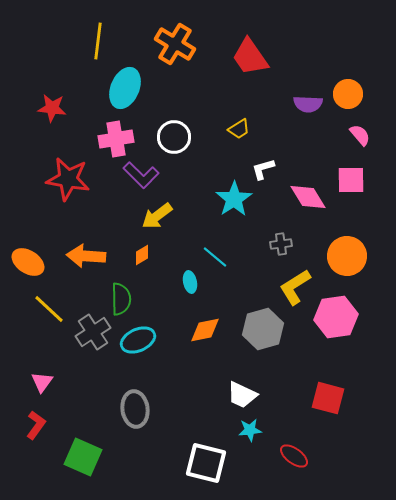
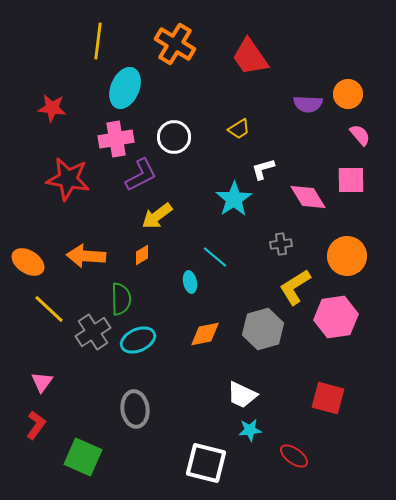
purple L-shape at (141, 175): rotated 72 degrees counterclockwise
orange diamond at (205, 330): moved 4 px down
